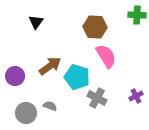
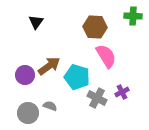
green cross: moved 4 px left, 1 px down
brown arrow: moved 1 px left
purple circle: moved 10 px right, 1 px up
purple cross: moved 14 px left, 4 px up
gray circle: moved 2 px right
